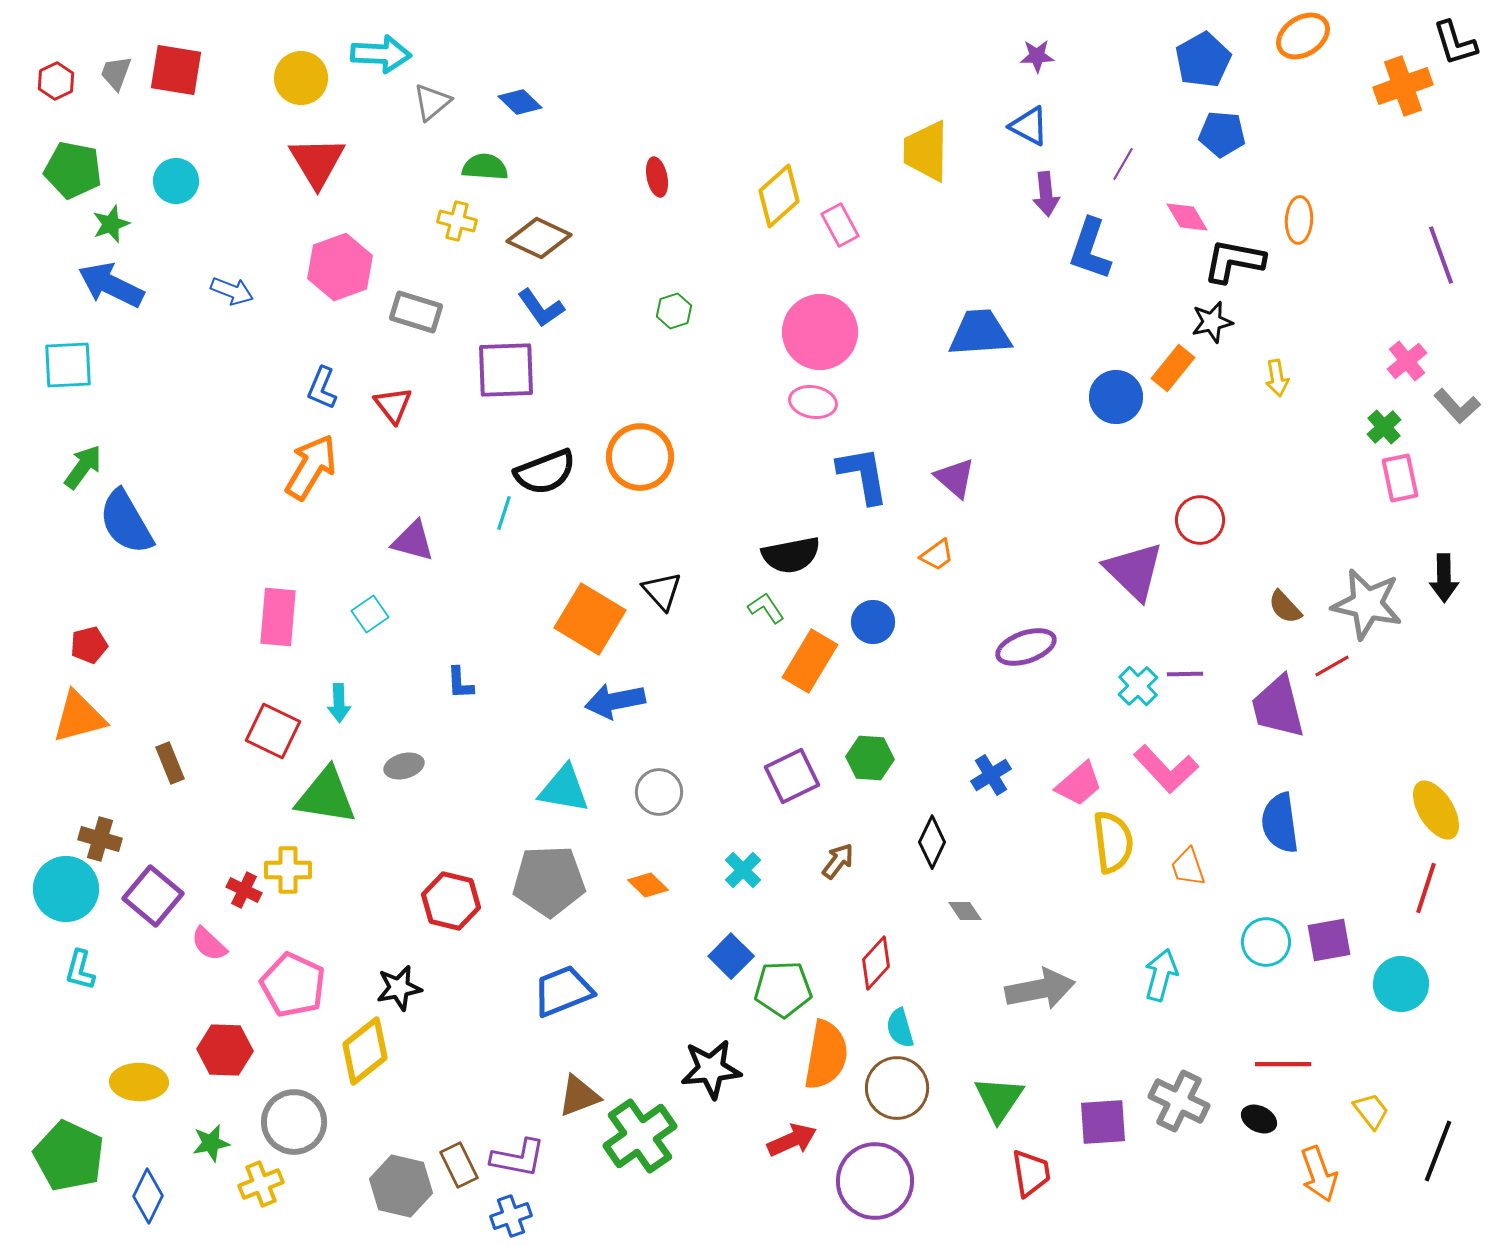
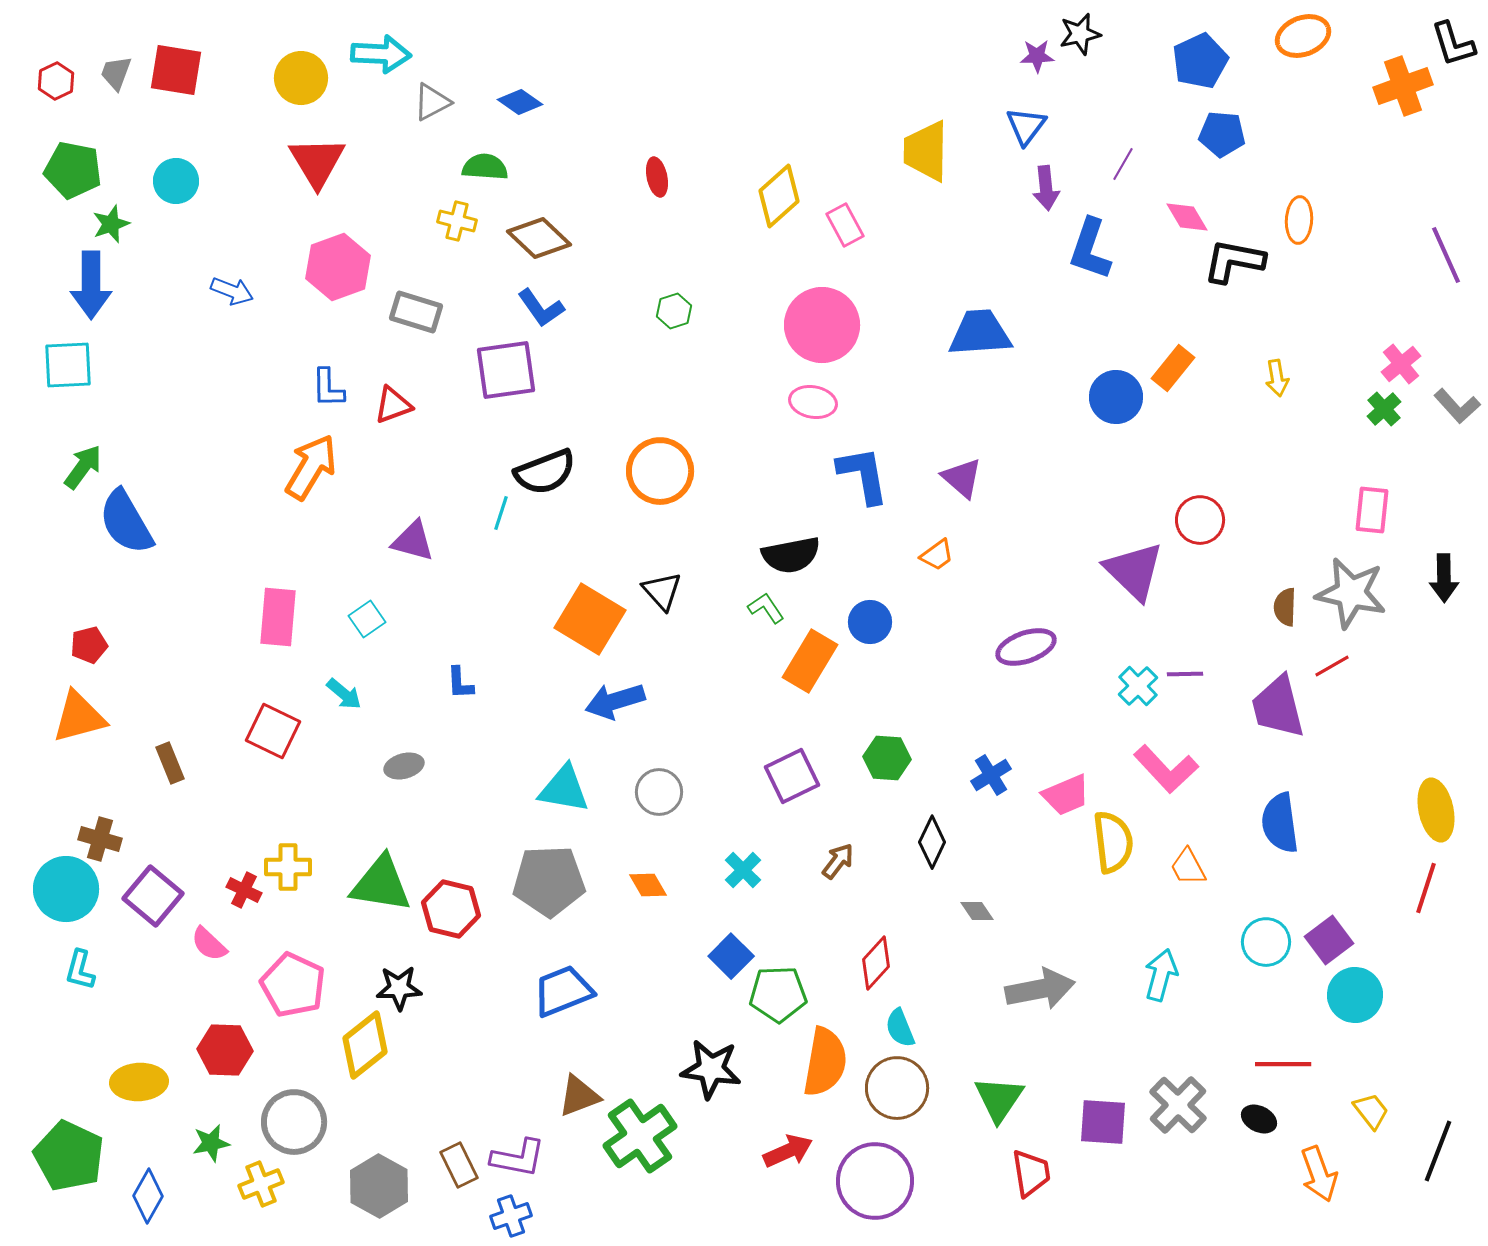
orange ellipse at (1303, 36): rotated 12 degrees clockwise
black L-shape at (1455, 43): moved 2 px left, 1 px down
blue pentagon at (1203, 60): moved 3 px left, 1 px down; rotated 4 degrees clockwise
gray triangle at (432, 102): rotated 12 degrees clockwise
blue diamond at (520, 102): rotated 9 degrees counterclockwise
blue triangle at (1029, 126): moved 3 px left; rotated 39 degrees clockwise
purple arrow at (1046, 194): moved 6 px up
pink rectangle at (840, 225): moved 5 px right
brown diamond at (539, 238): rotated 18 degrees clockwise
purple line at (1441, 255): moved 5 px right; rotated 4 degrees counterclockwise
pink hexagon at (340, 267): moved 2 px left
blue arrow at (111, 285): moved 20 px left; rotated 116 degrees counterclockwise
black star at (1212, 322): moved 132 px left, 288 px up
pink circle at (820, 332): moved 2 px right, 7 px up
pink cross at (1407, 361): moved 6 px left, 3 px down
purple square at (506, 370): rotated 6 degrees counterclockwise
blue L-shape at (322, 388): moved 6 px right; rotated 24 degrees counterclockwise
red triangle at (393, 405): rotated 48 degrees clockwise
green cross at (1384, 427): moved 18 px up
orange circle at (640, 457): moved 20 px right, 14 px down
purple triangle at (955, 478): moved 7 px right
pink rectangle at (1400, 478): moved 28 px left, 32 px down; rotated 18 degrees clockwise
cyan line at (504, 513): moved 3 px left
gray star at (1367, 604): moved 16 px left, 11 px up
brown semicircle at (1285, 607): rotated 45 degrees clockwise
cyan square at (370, 614): moved 3 px left, 5 px down
blue circle at (873, 622): moved 3 px left
blue arrow at (615, 701): rotated 6 degrees counterclockwise
cyan arrow at (339, 703): moved 5 px right, 9 px up; rotated 48 degrees counterclockwise
green hexagon at (870, 758): moved 17 px right
pink trapezoid at (1079, 784): moved 13 px left, 11 px down; rotated 18 degrees clockwise
green triangle at (326, 796): moved 55 px right, 88 px down
yellow ellipse at (1436, 810): rotated 20 degrees clockwise
orange trapezoid at (1188, 867): rotated 9 degrees counterclockwise
yellow cross at (288, 870): moved 3 px up
orange diamond at (648, 885): rotated 15 degrees clockwise
red hexagon at (451, 901): moved 8 px down
gray diamond at (965, 911): moved 12 px right
purple square at (1329, 940): rotated 27 degrees counterclockwise
cyan circle at (1401, 984): moved 46 px left, 11 px down
black star at (399, 988): rotated 9 degrees clockwise
green pentagon at (783, 989): moved 5 px left, 5 px down
cyan semicircle at (900, 1028): rotated 6 degrees counterclockwise
yellow diamond at (365, 1051): moved 6 px up
orange semicircle at (826, 1055): moved 1 px left, 7 px down
black star at (711, 1069): rotated 14 degrees clockwise
yellow ellipse at (139, 1082): rotated 4 degrees counterclockwise
gray cross at (1179, 1101): moved 1 px left, 4 px down; rotated 18 degrees clockwise
purple square at (1103, 1122): rotated 8 degrees clockwise
red arrow at (792, 1140): moved 4 px left, 11 px down
gray hexagon at (401, 1186): moved 22 px left; rotated 16 degrees clockwise
blue diamond at (148, 1196): rotated 4 degrees clockwise
